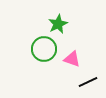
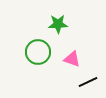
green star: rotated 24 degrees clockwise
green circle: moved 6 px left, 3 px down
